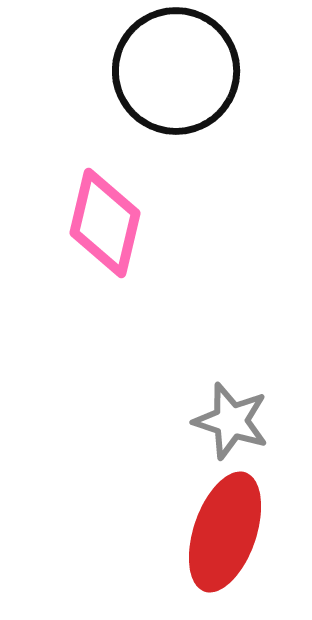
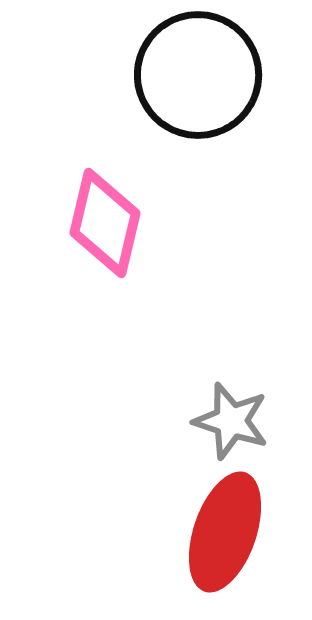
black circle: moved 22 px right, 4 px down
